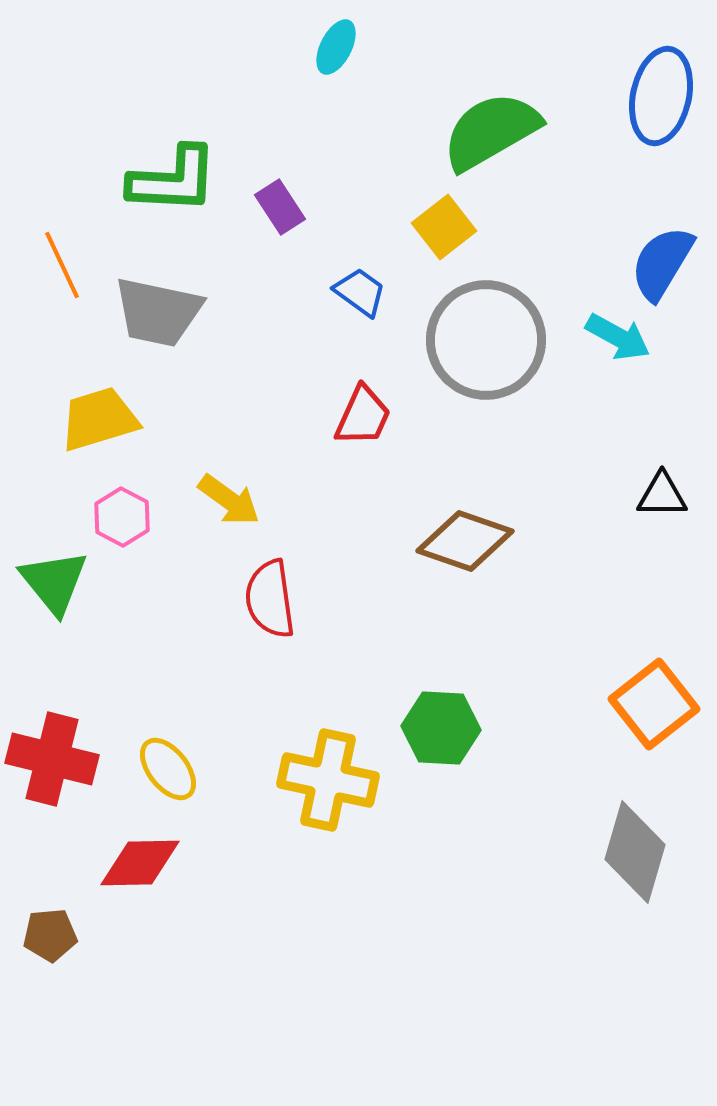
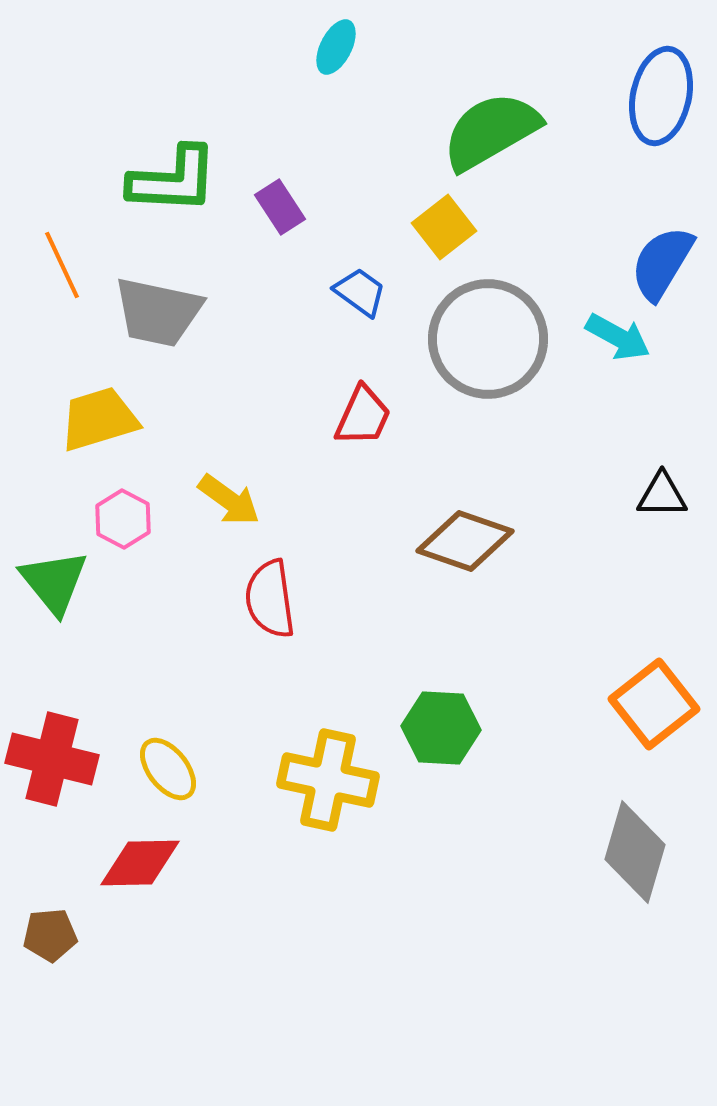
gray circle: moved 2 px right, 1 px up
pink hexagon: moved 1 px right, 2 px down
